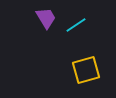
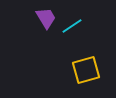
cyan line: moved 4 px left, 1 px down
